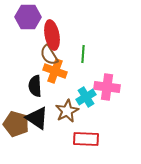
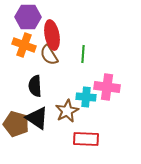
orange cross: moved 31 px left, 26 px up
cyan cross: rotated 36 degrees clockwise
